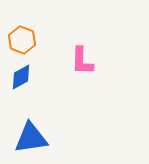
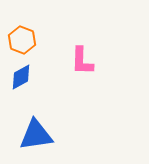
blue triangle: moved 5 px right, 3 px up
